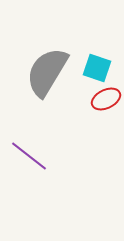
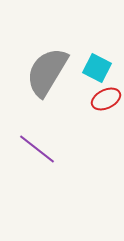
cyan square: rotated 8 degrees clockwise
purple line: moved 8 px right, 7 px up
